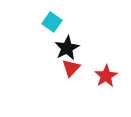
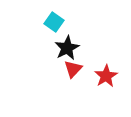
cyan square: moved 2 px right
red triangle: moved 2 px right, 1 px down
